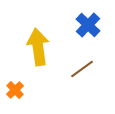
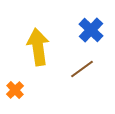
blue cross: moved 3 px right, 5 px down
